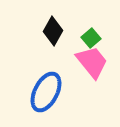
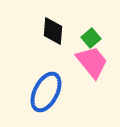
black diamond: rotated 24 degrees counterclockwise
